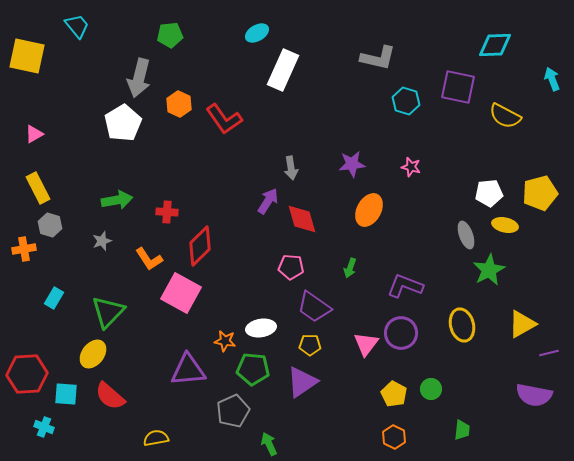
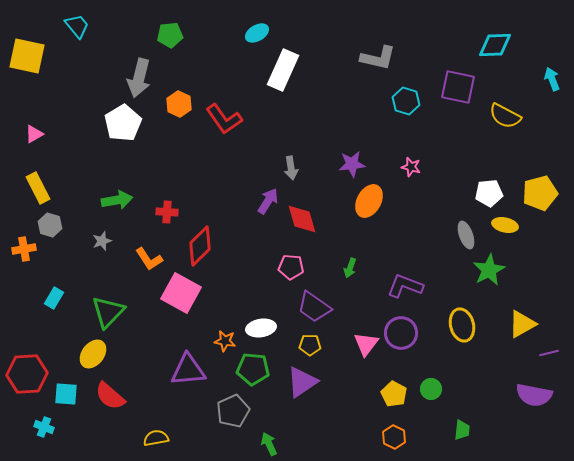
orange ellipse at (369, 210): moved 9 px up
